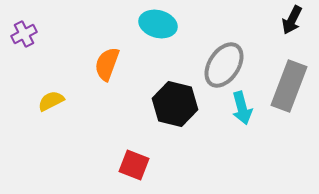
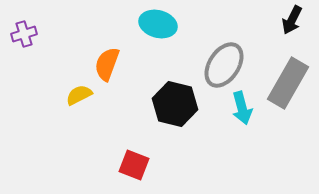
purple cross: rotated 10 degrees clockwise
gray rectangle: moved 1 px left, 3 px up; rotated 9 degrees clockwise
yellow semicircle: moved 28 px right, 6 px up
